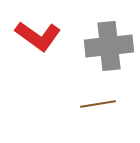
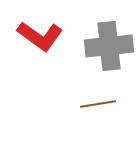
red L-shape: moved 2 px right
